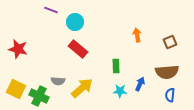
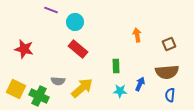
brown square: moved 1 px left, 2 px down
red star: moved 6 px right
